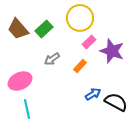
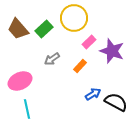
yellow circle: moved 6 px left
